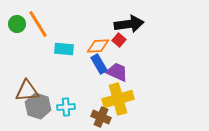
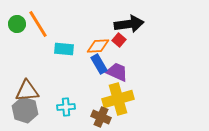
gray hexagon: moved 13 px left, 4 px down
